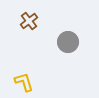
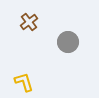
brown cross: moved 1 px down
